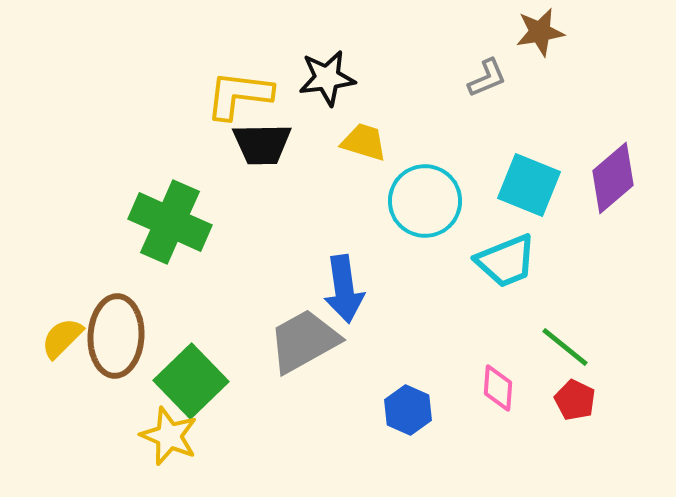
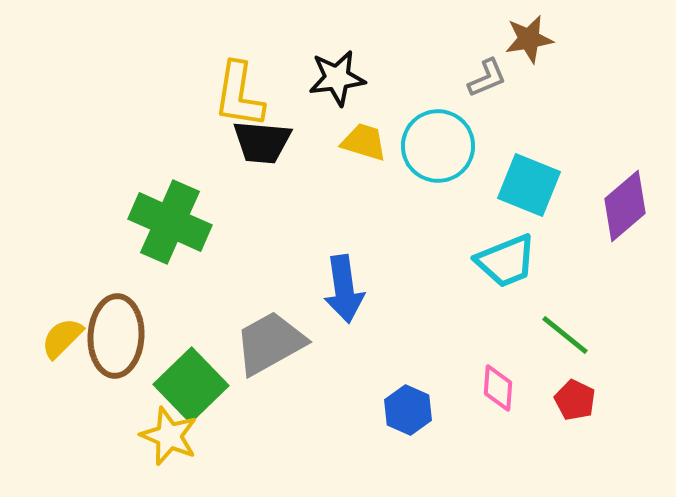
brown star: moved 11 px left, 7 px down
black star: moved 10 px right
yellow L-shape: rotated 88 degrees counterclockwise
black trapezoid: moved 2 px up; rotated 6 degrees clockwise
purple diamond: moved 12 px right, 28 px down
cyan circle: moved 13 px right, 55 px up
gray trapezoid: moved 34 px left, 2 px down
green line: moved 12 px up
green square: moved 4 px down
